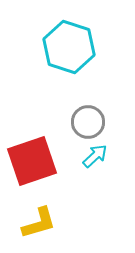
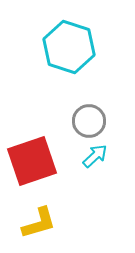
gray circle: moved 1 px right, 1 px up
